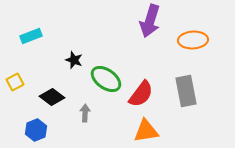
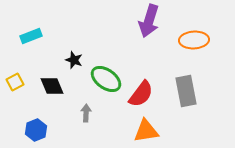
purple arrow: moved 1 px left
orange ellipse: moved 1 px right
black diamond: moved 11 px up; rotated 30 degrees clockwise
gray arrow: moved 1 px right
